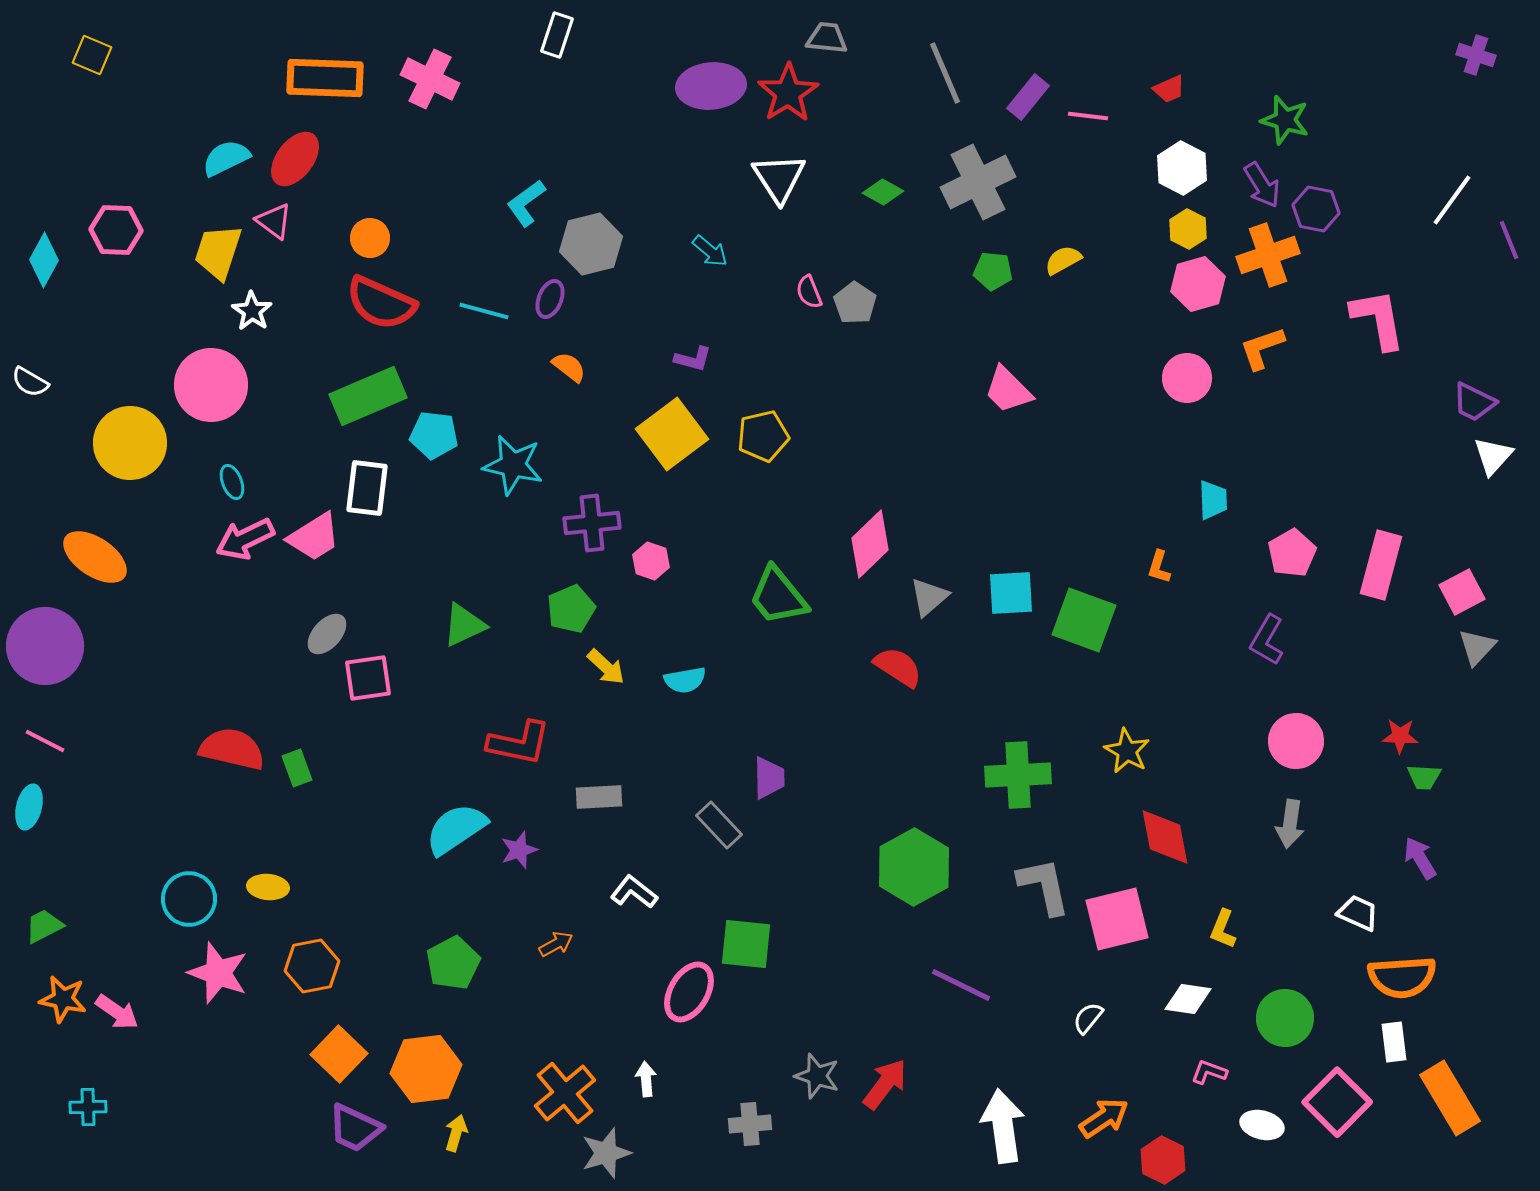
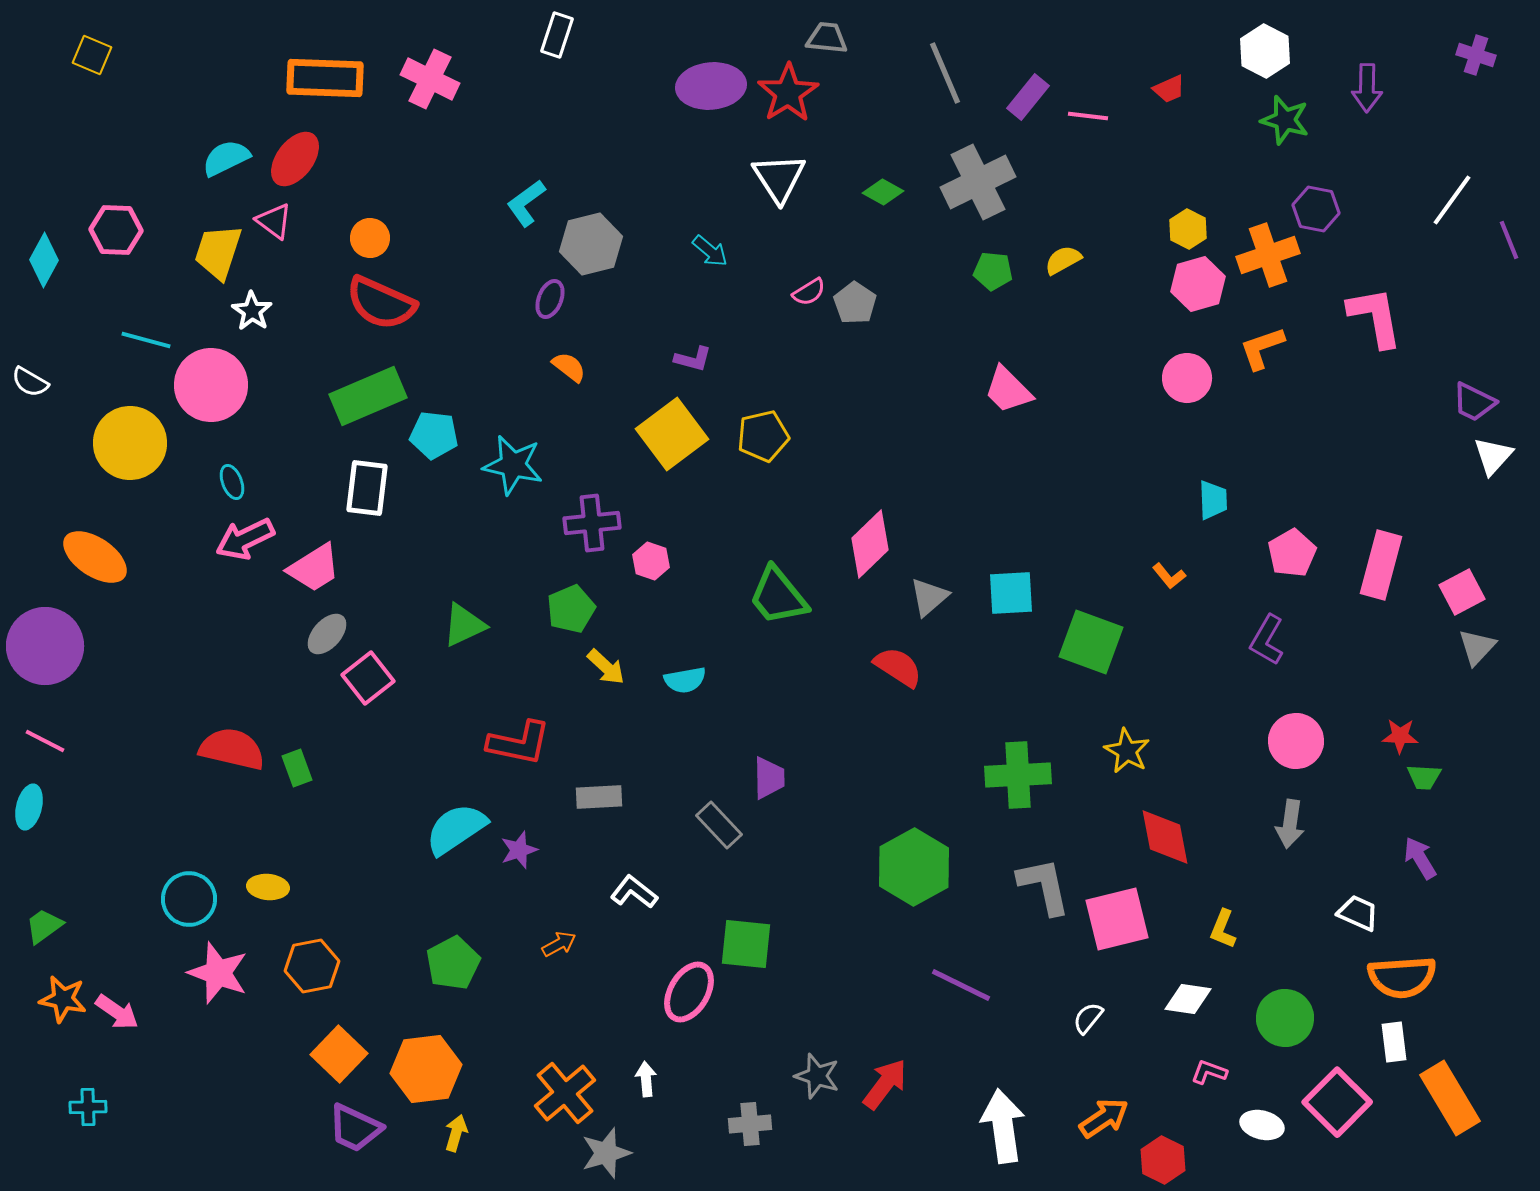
white hexagon at (1182, 168): moved 83 px right, 117 px up
purple arrow at (1262, 185): moved 105 px right, 97 px up; rotated 33 degrees clockwise
pink semicircle at (809, 292): rotated 100 degrees counterclockwise
cyan line at (484, 311): moved 338 px left, 29 px down
pink L-shape at (1378, 319): moved 3 px left, 2 px up
pink trapezoid at (314, 537): moved 31 px down
orange L-shape at (1159, 567): moved 10 px right, 9 px down; rotated 56 degrees counterclockwise
green square at (1084, 620): moved 7 px right, 22 px down
pink square at (368, 678): rotated 30 degrees counterclockwise
green trapezoid at (44, 926): rotated 9 degrees counterclockwise
orange arrow at (556, 944): moved 3 px right
